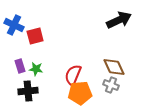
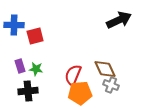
blue cross: rotated 24 degrees counterclockwise
brown diamond: moved 9 px left, 2 px down
